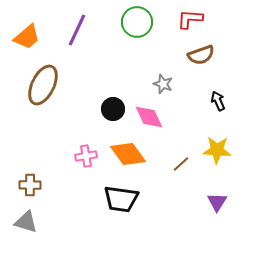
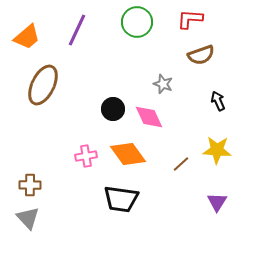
gray triangle: moved 2 px right, 4 px up; rotated 30 degrees clockwise
